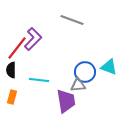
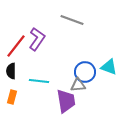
purple L-shape: moved 4 px right; rotated 10 degrees counterclockwise
red line: moved 1 px left, 2 px up
black semicircle: moved 1 px down
cyan line: moved 1 px down
